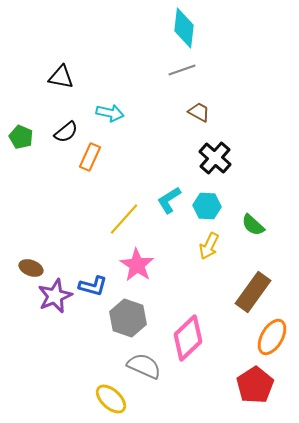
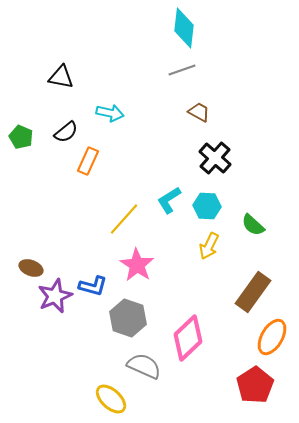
orange rectangle: moved 2 px left, 4 px down
